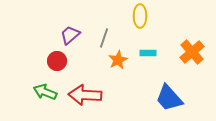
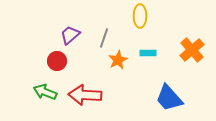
orange cross: moved 2 px up
